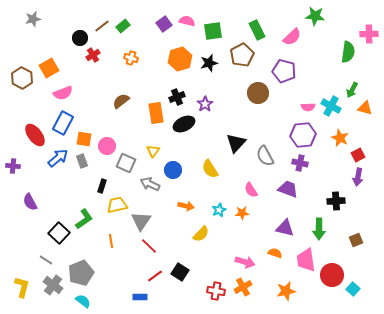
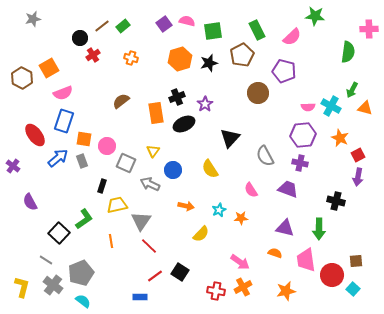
pink cross at (369, 34): moved 5 px up
blue rectangle at (63, 123): moved 1 px right, 2 px up; rotated 10 degrees counterclockwise
black triangle at (236, 143): moved 6 px left, 5 px up
purple cross at (13, 166): rotated 32 degrees clockwise
black cross at (336, 201): rotated 18 degrees clockwise
orange star at (242, 213): moved 1 px left, 5 px down
brown square at (356, 240): moved 21 px down; rotated 16 degrees clockwise
pink arrow at (245, 262): moved 5 px left; rotated 18 degrees clockwise
